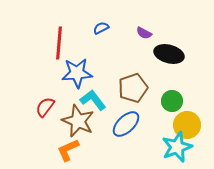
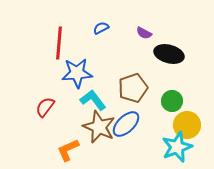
brown star: moved 21 px right, 6 px down
